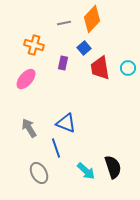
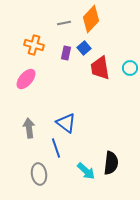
orange diamond: moved 1 px left
purple rectangle: moved 3 px right, 10 px up
cyan circle: moved 2 px right
blue triangle: rotated 15 degrees clockwise
gray arrow: rotated 24 degrees clockwise
black semicircle: moved 2 px left, 4 px up; rotated 25 degrees clockwise
gray ellipse: moved 1 px down; rotated 20 degrees clockwise
